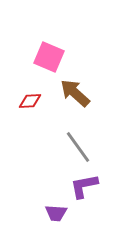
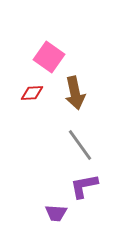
pink square: rotated 12 degrees clockwise
brown arrow: rotated 144 degrees counterclockwise
red diamond: moved 2 px right, 8 px up
gray line: moved 2 px right, 2 px up
